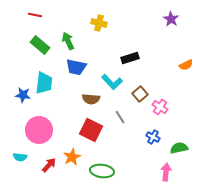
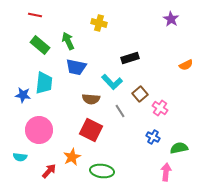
pink cross: moved 1 px down
gray line: moved 6 px up
red arrow: moved 6 px down
